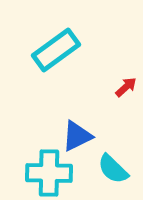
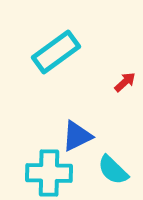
cyan rectangle: moved 2 px down
red arrow: moved 1 px left, 5 px up
cyan semicircle: moved 1 px down
